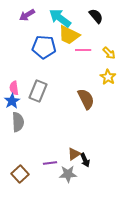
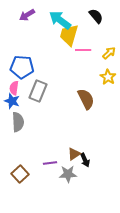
cyan arrow: moved 2 px down
yellow trapezoid: rotated 80 degrees clockwise
blue pentagon: moved 22 px left, 20 px down
yellow arrow: rotated 88 degrees counterclockwise
pink semicircle: rotated 16 degrees clockwise
blue star: rotated 21 degrees counterclockwise
